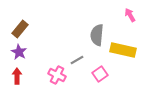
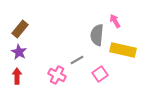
pink arrow: moved 15 px left, 6 px down
